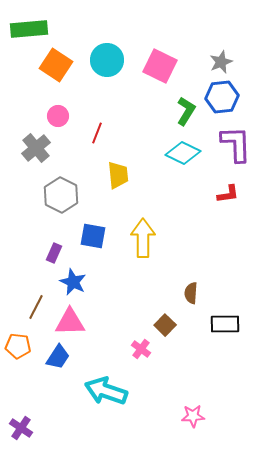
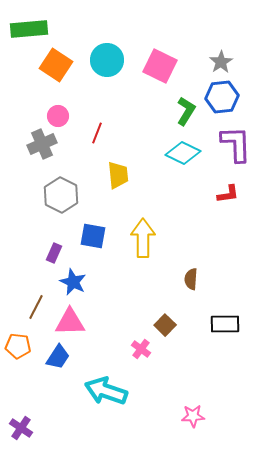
gray star: rotated 10 degrees counterclockwise
gray cross: moved 6 px right, 4 px up; rotated 16 degrees clockwise
brown semicircle: moved 14 px up
